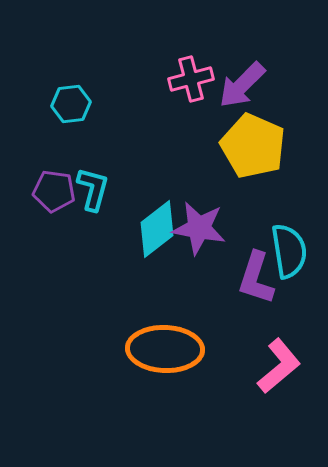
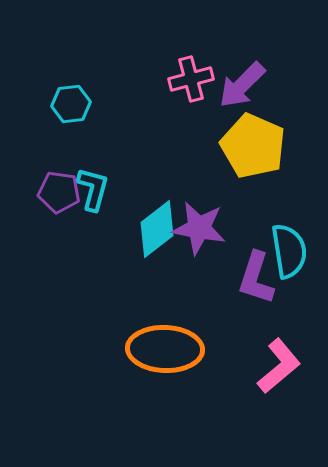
purple pentagon: moved 5 px right, 1 px down
